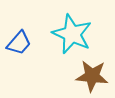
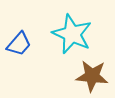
blue trapezoid: moved 1 px down
